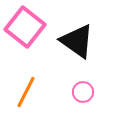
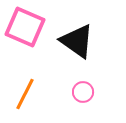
pink square: rotated 15 degrees counterclockwise
orange line: moved 1 px left, 2 px down
